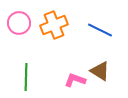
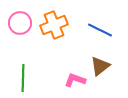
pink circle: moved 1 px right
brown triangle: moved 5 px up; rotated 50 degrees clockwise
green line: moved 3 px left, 1 px down
